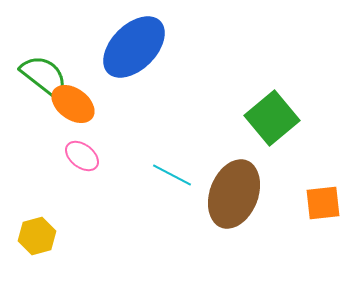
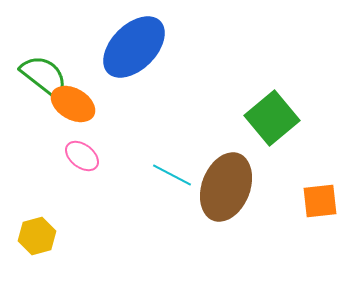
orange ellipse: rotated 6 degrees counterclockwise
brown ellipse: moved 8 px left, 7 px up
orange square: moved 3 px left, 2 px up
